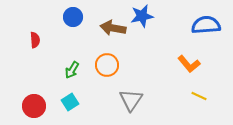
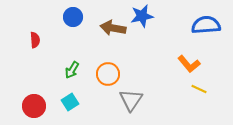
orange circle: moved 1 px right, 9 px down
yellow line: moved 7 px up
